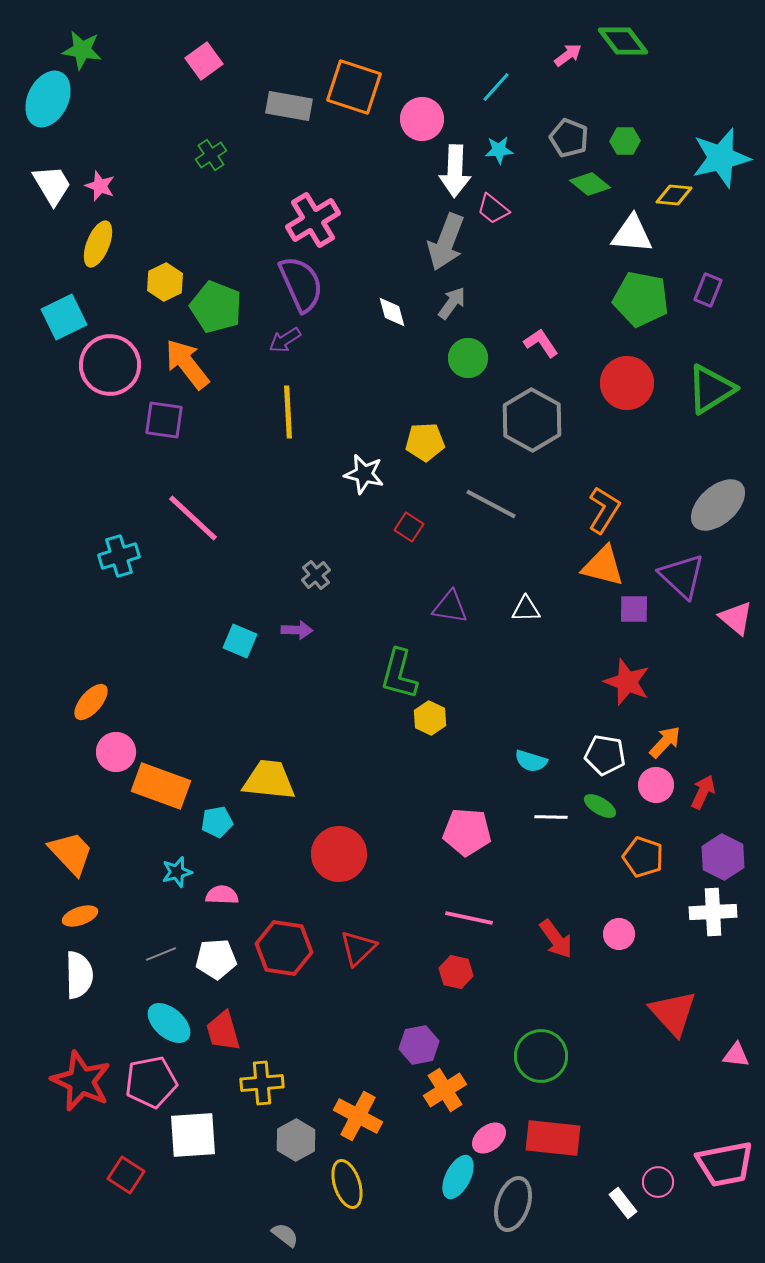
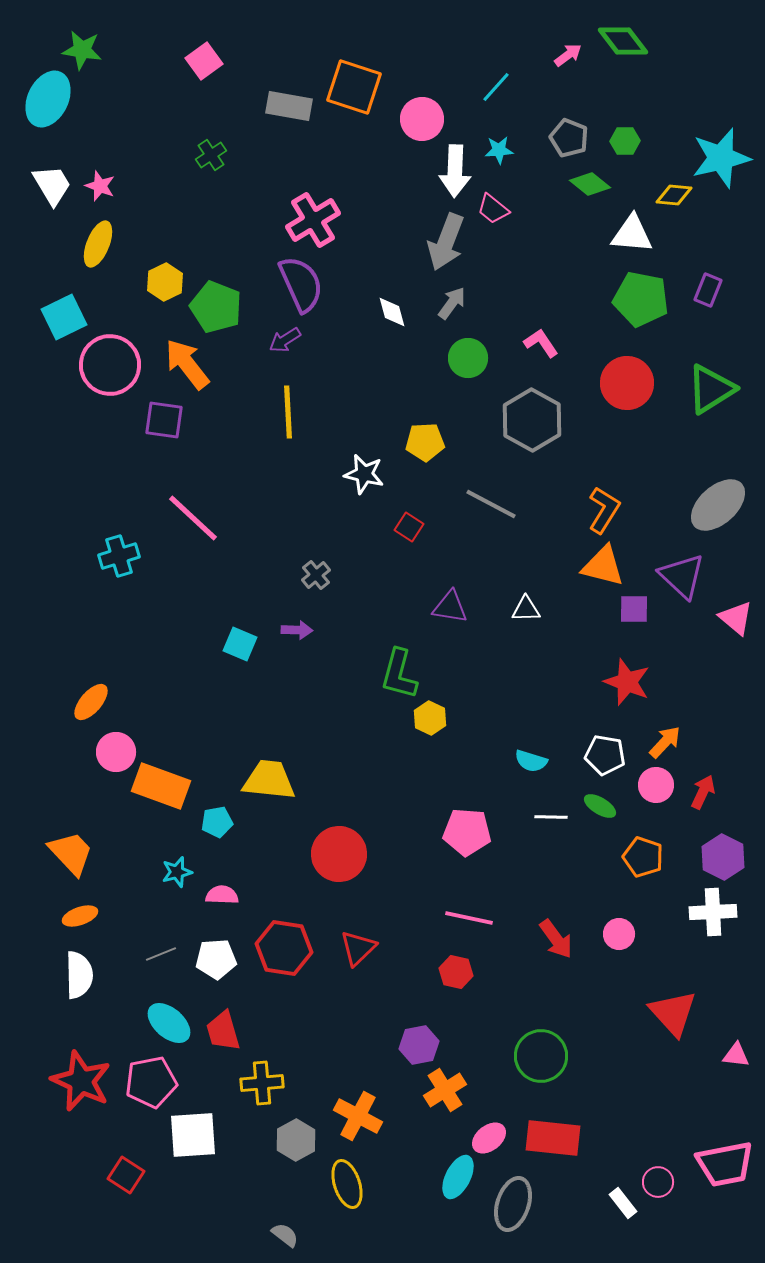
cyan square at (240, 641): moved 3 px down
